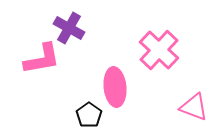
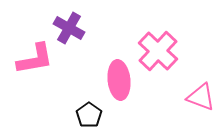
pink cross: moved 1 px left, 1 px down
pink L-shape: moved 7 px left
pink ellipse: moved 4 px right, 7 px up
pink triangle: moved 7 px right, 10 px up
